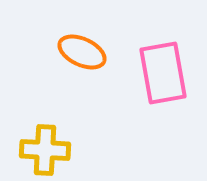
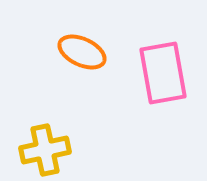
yellow cross: rotated 15 degrees counterclockwise
